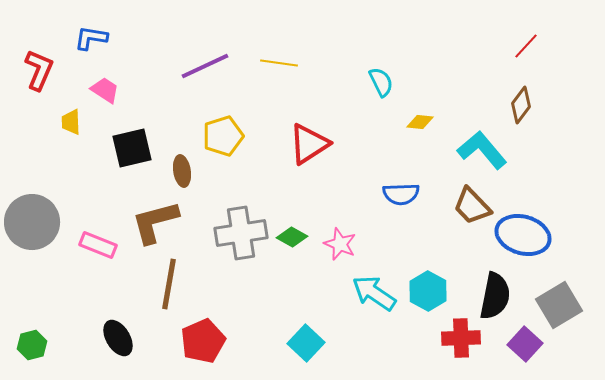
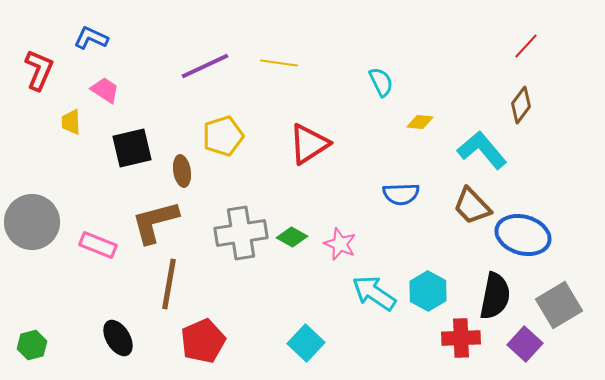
blue L-shape: rotated 16 degrees clockwise
